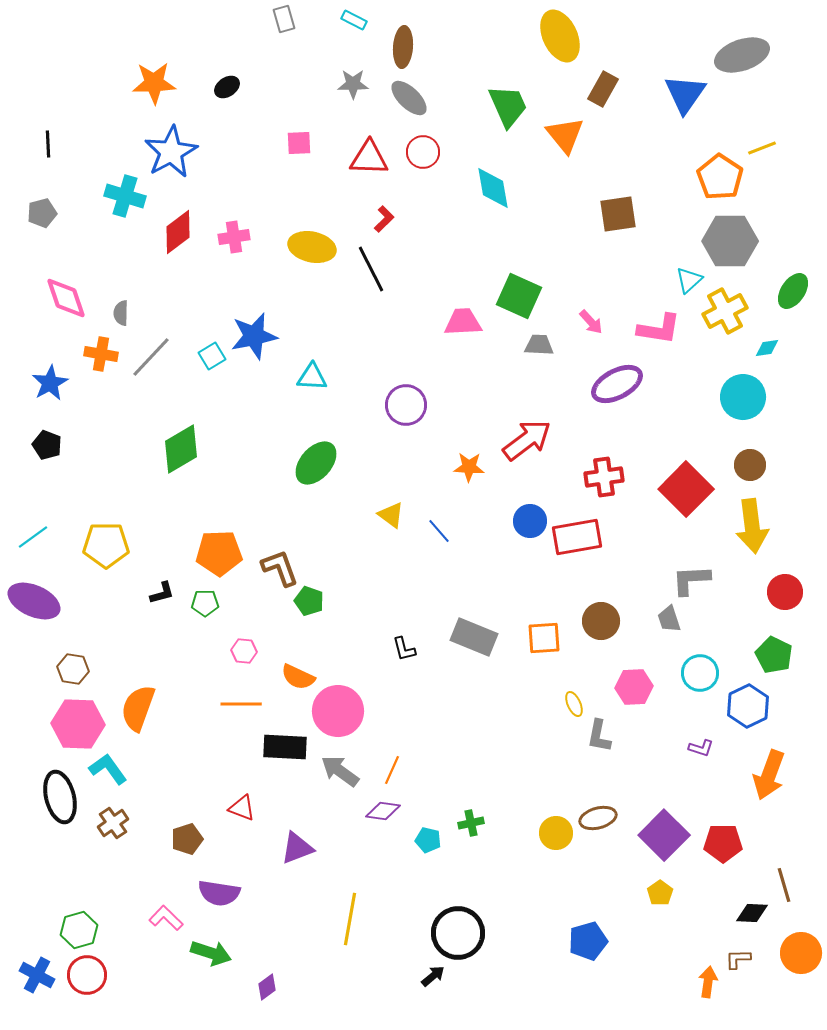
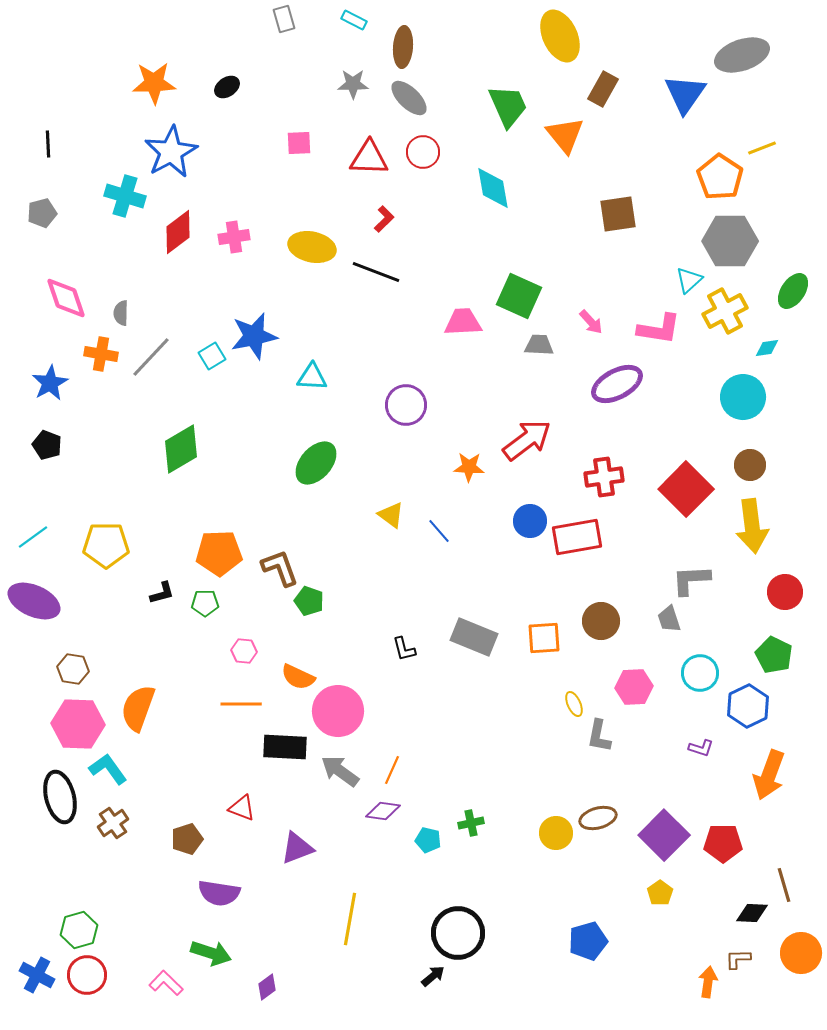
black line at (371, 269): moved 5 px right, 3 px down; rotated 42 degrees counterclockwise
pink L-shape at (166, 918): moved 65 px down
